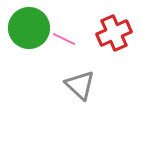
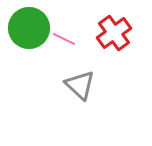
red cross: rotated 12 degrees counterclockwise
